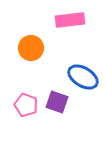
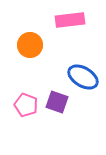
orange circle: moved 1 px left, 3 px up
